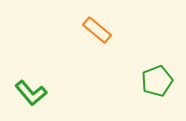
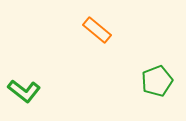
green L-shape: moved 7 px left, 2 px up; rotated 12 degrees counterclockwise
